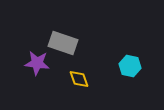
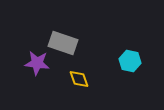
cyan hexagon: moved 5 px up
